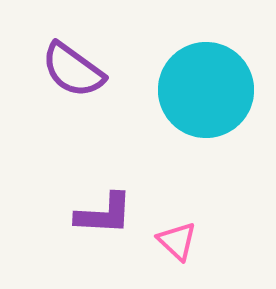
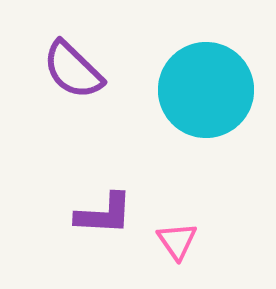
purple semicircle: rotated 8 degrees clockwise
pink triangle: rotated 12 degrees clockwise
